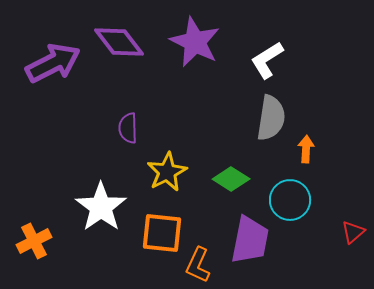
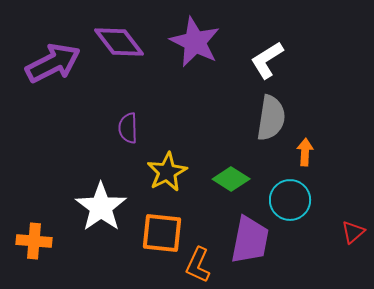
orange arrow: moved 1 px left, 3 px down
orange cross: rotated 32 degrees clockwise
